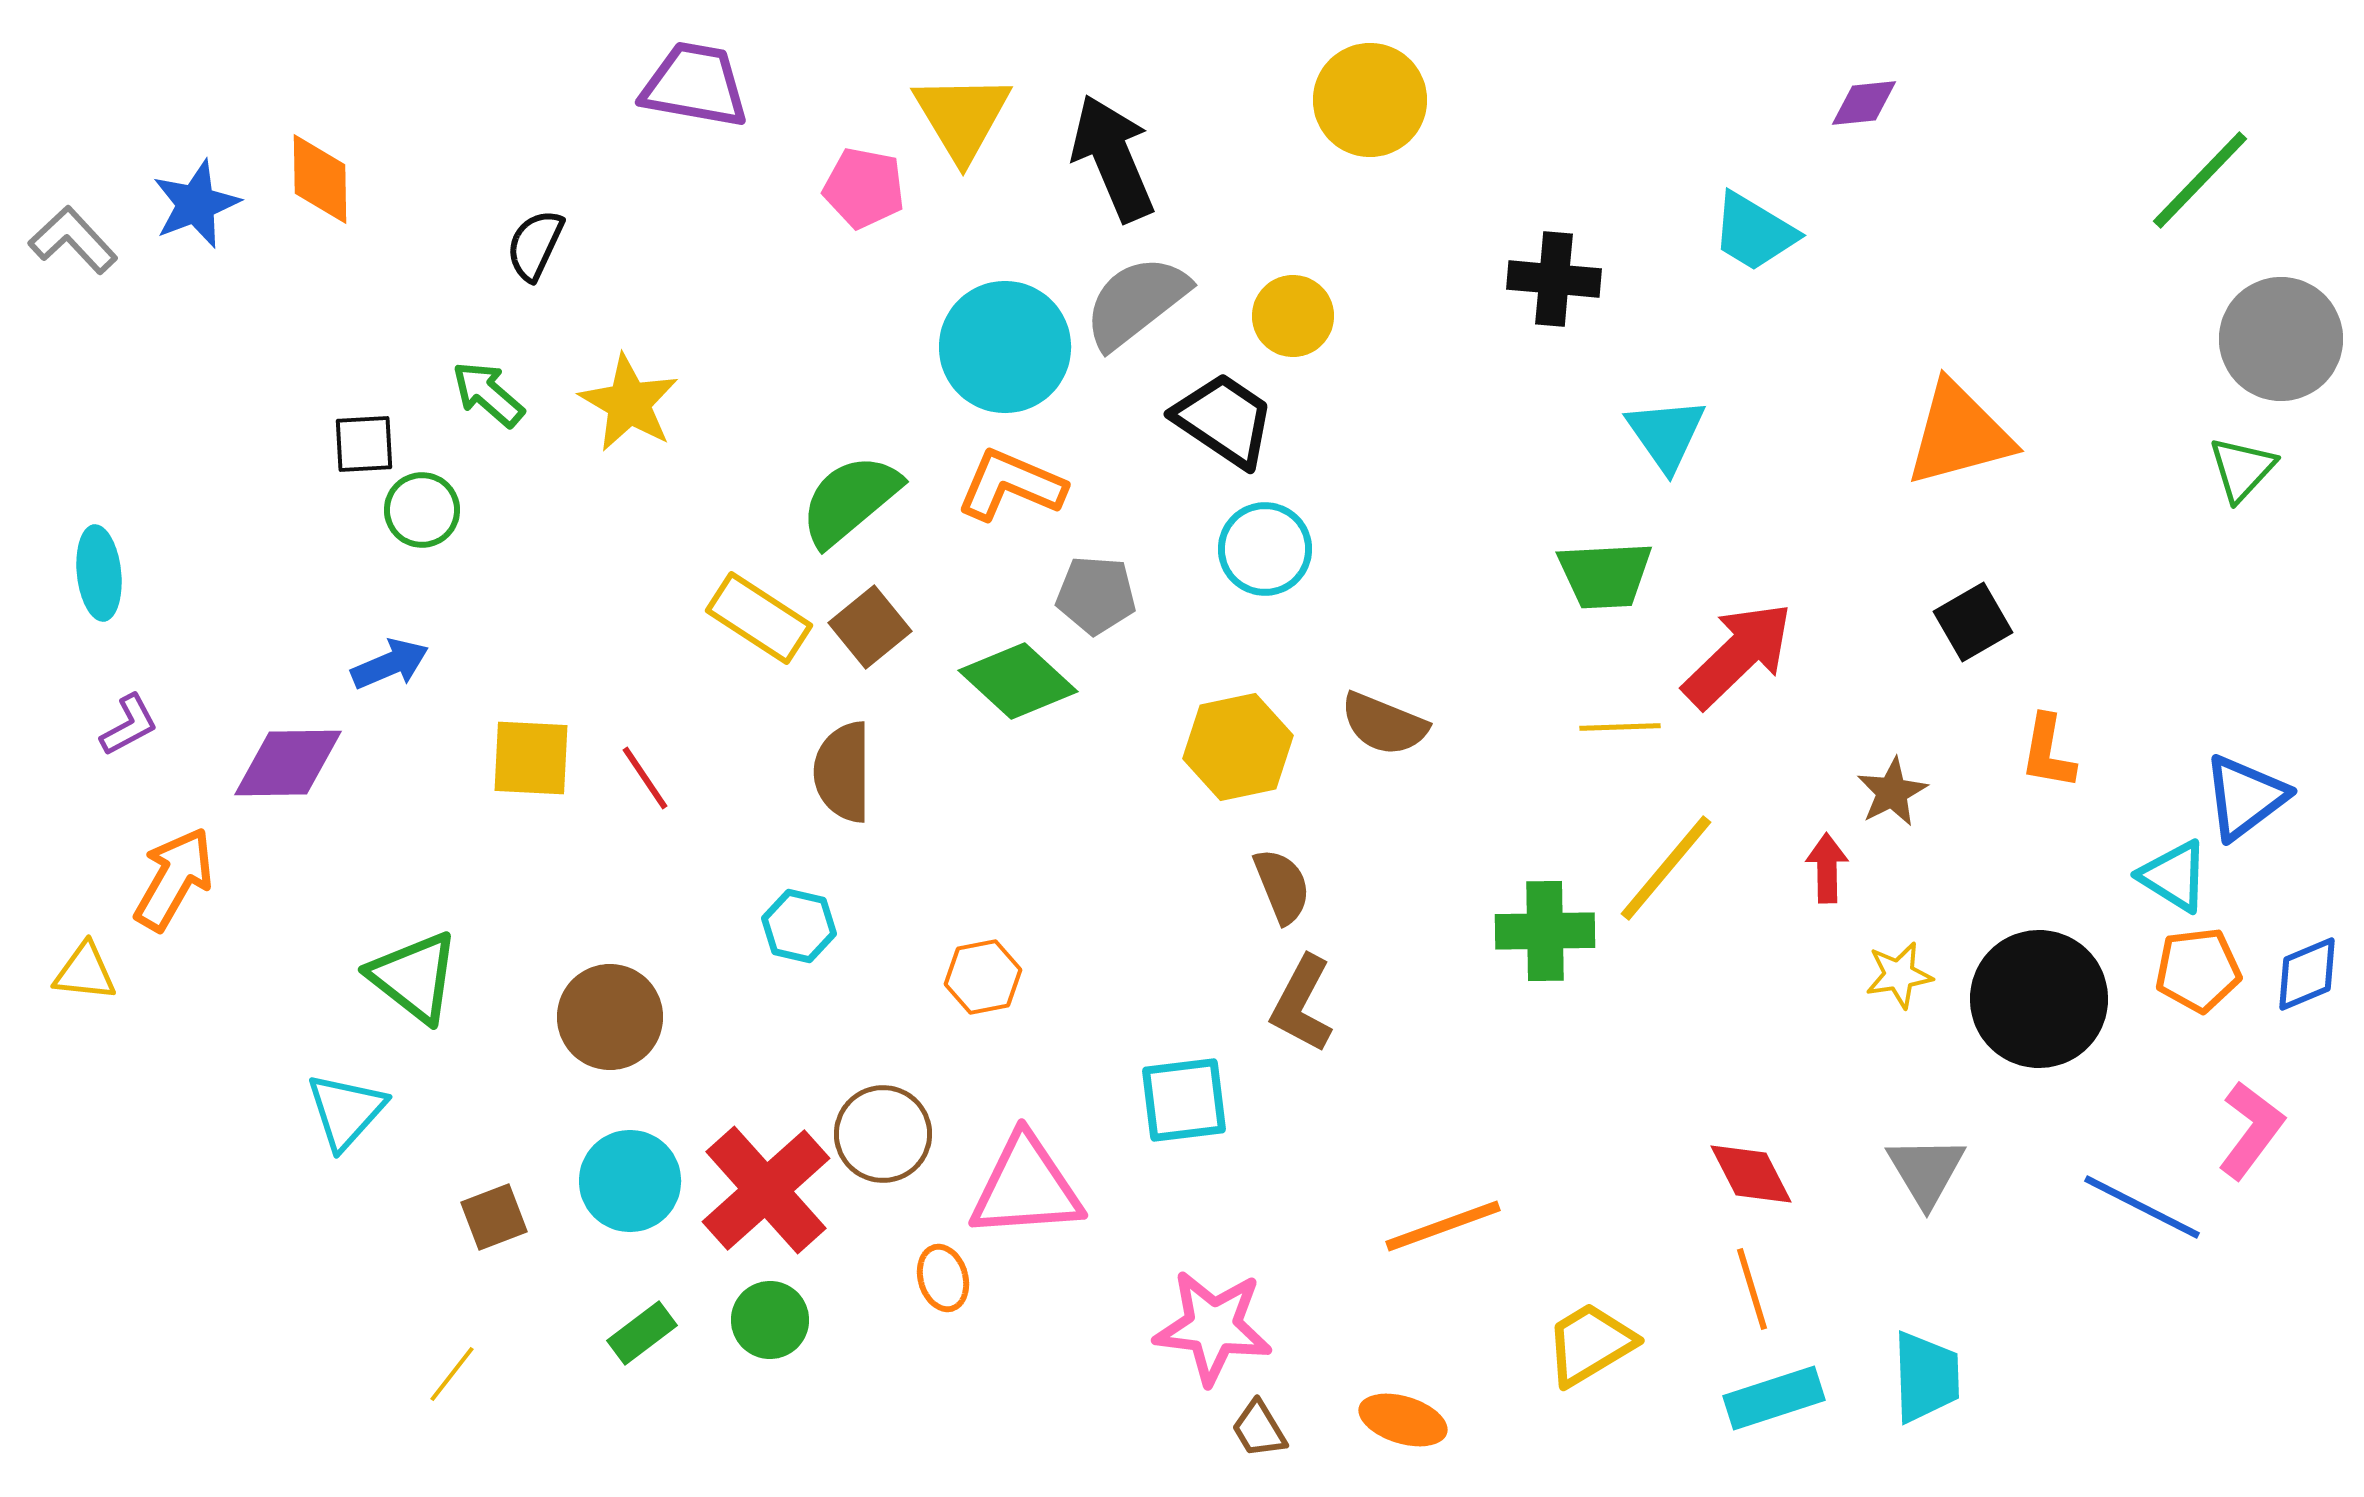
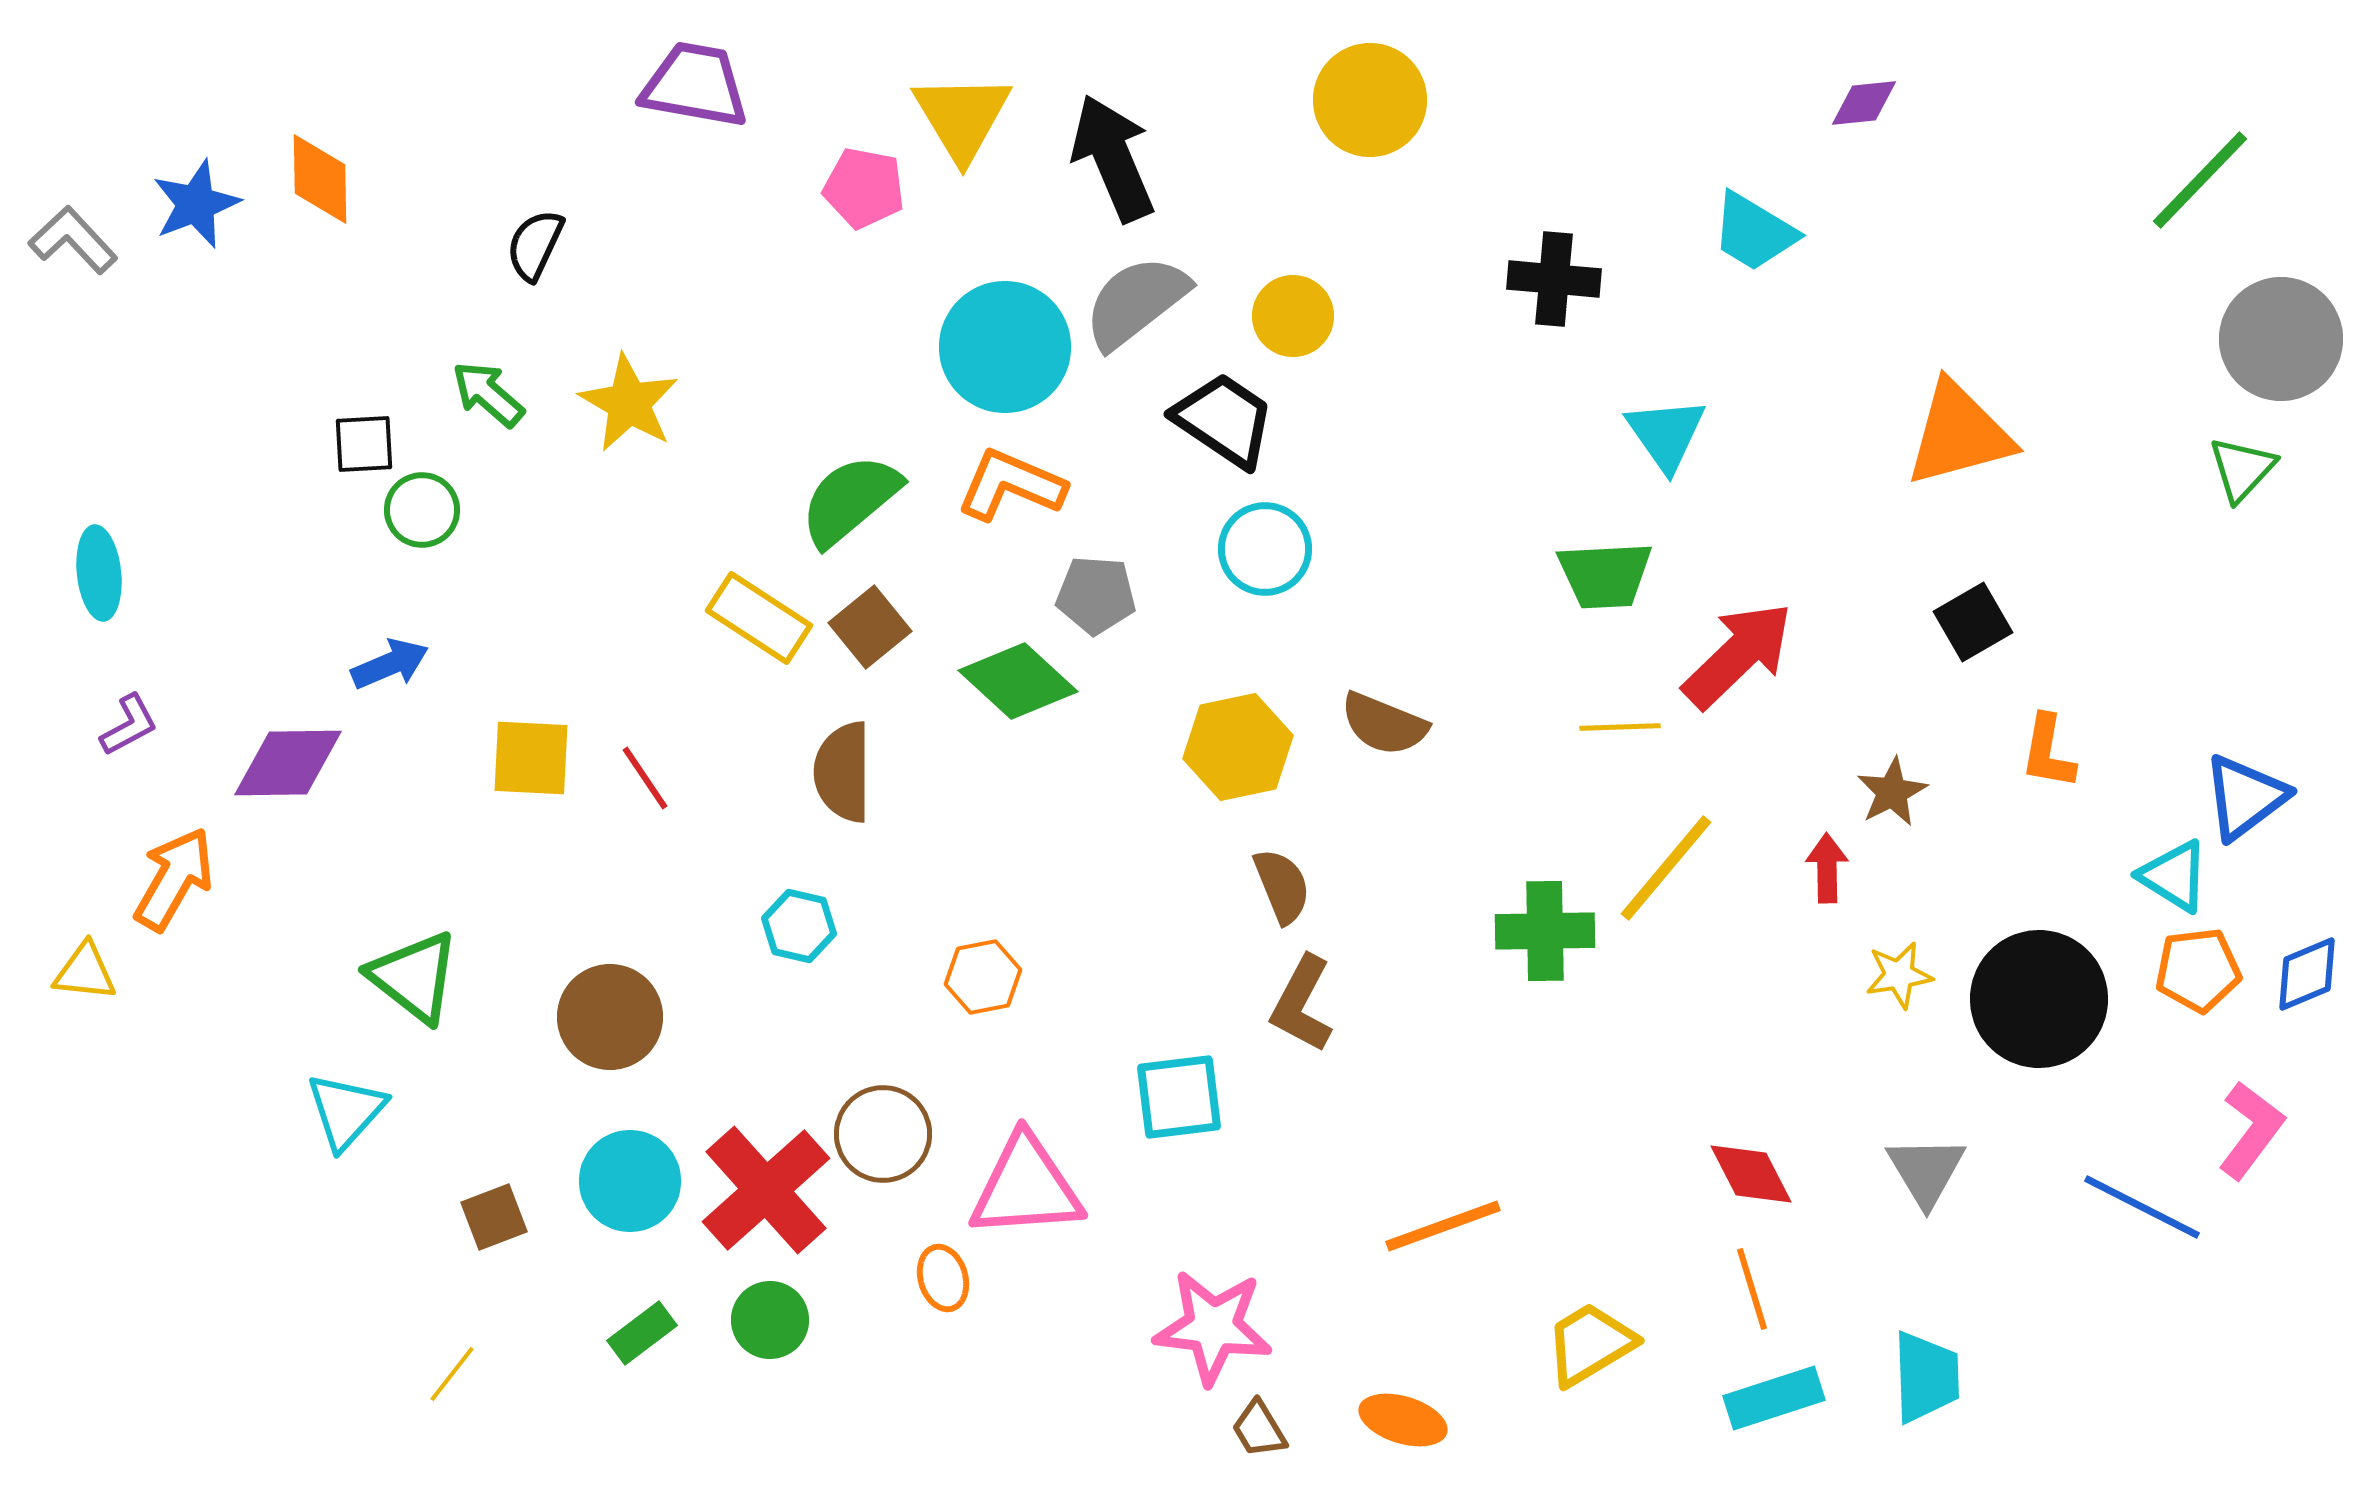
cyan square at (1184, 1100): moved 5 px left, 3 px up
